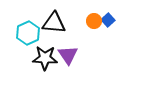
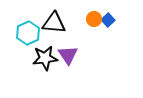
orange circle: moved 2 px up
black star: rotated 10 degrees counterclockwise
